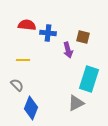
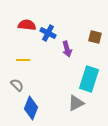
blue cross: rotated 21 degrees clockwise
brown square: moved 12 px right
purple arrow: moved 1 px left, 1 px up
